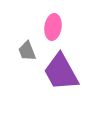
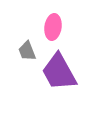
purple trapezoid: moved 2 px left
